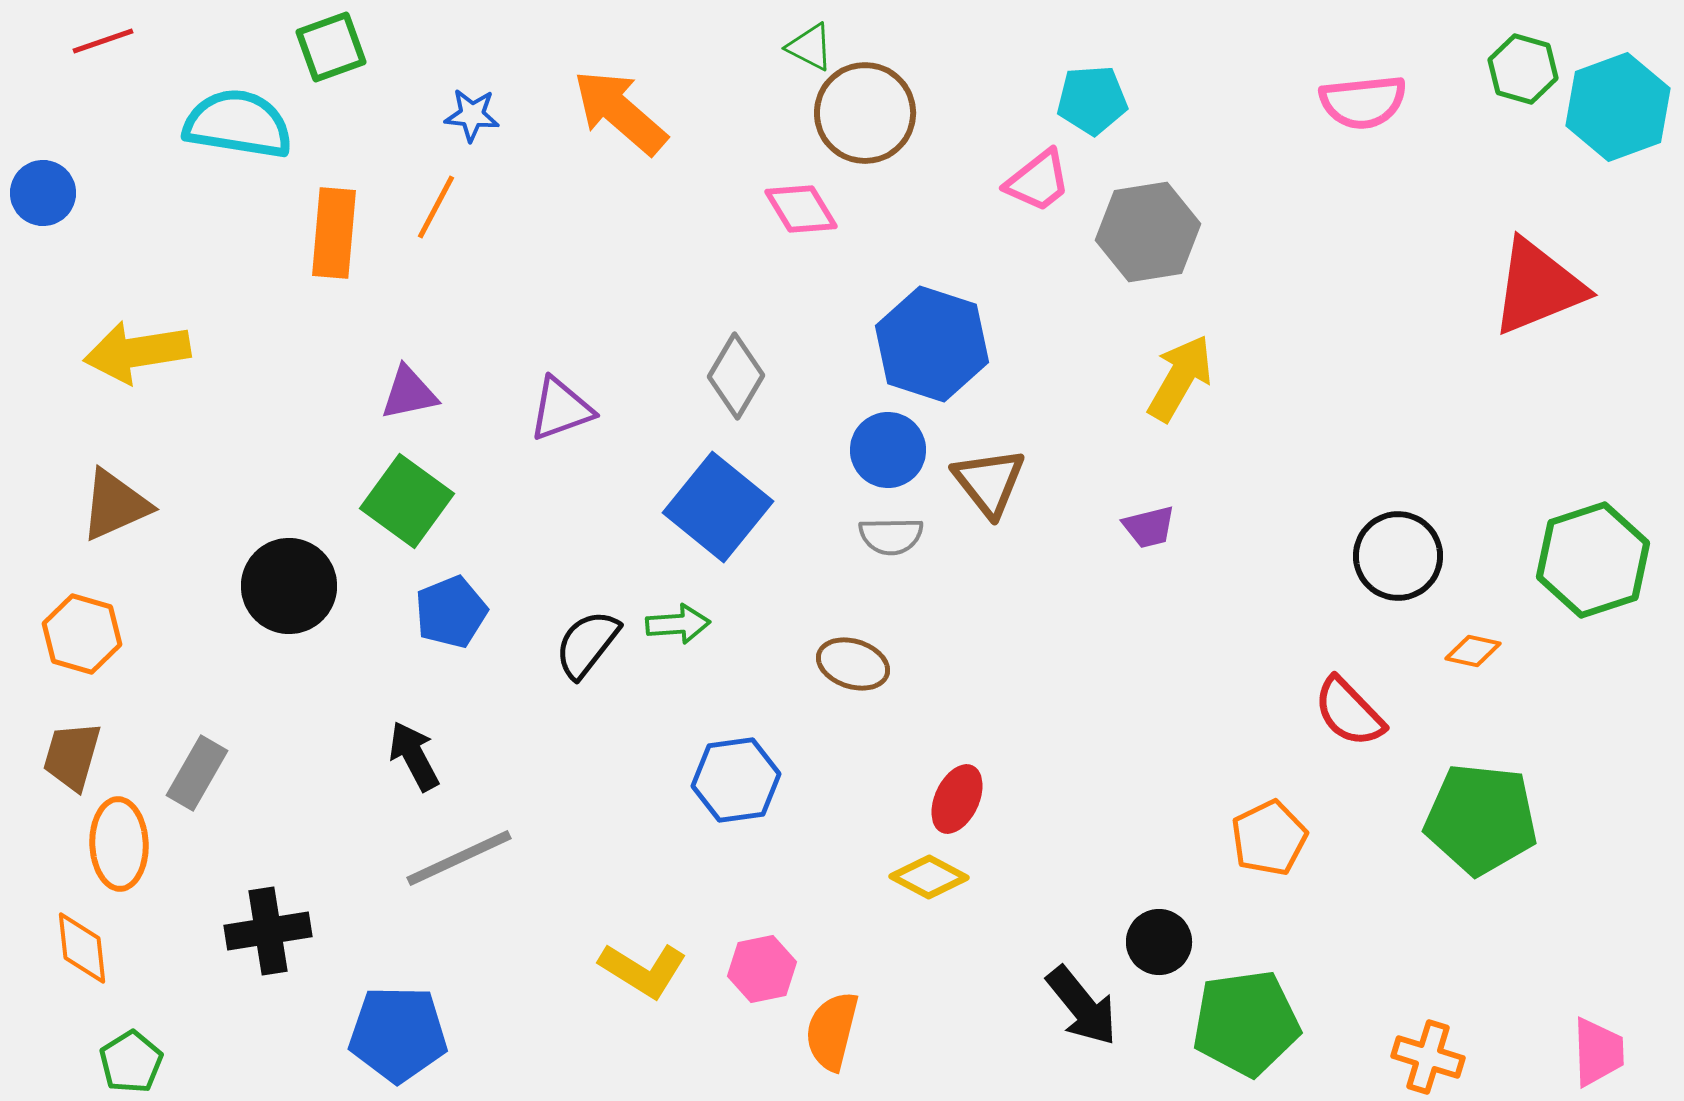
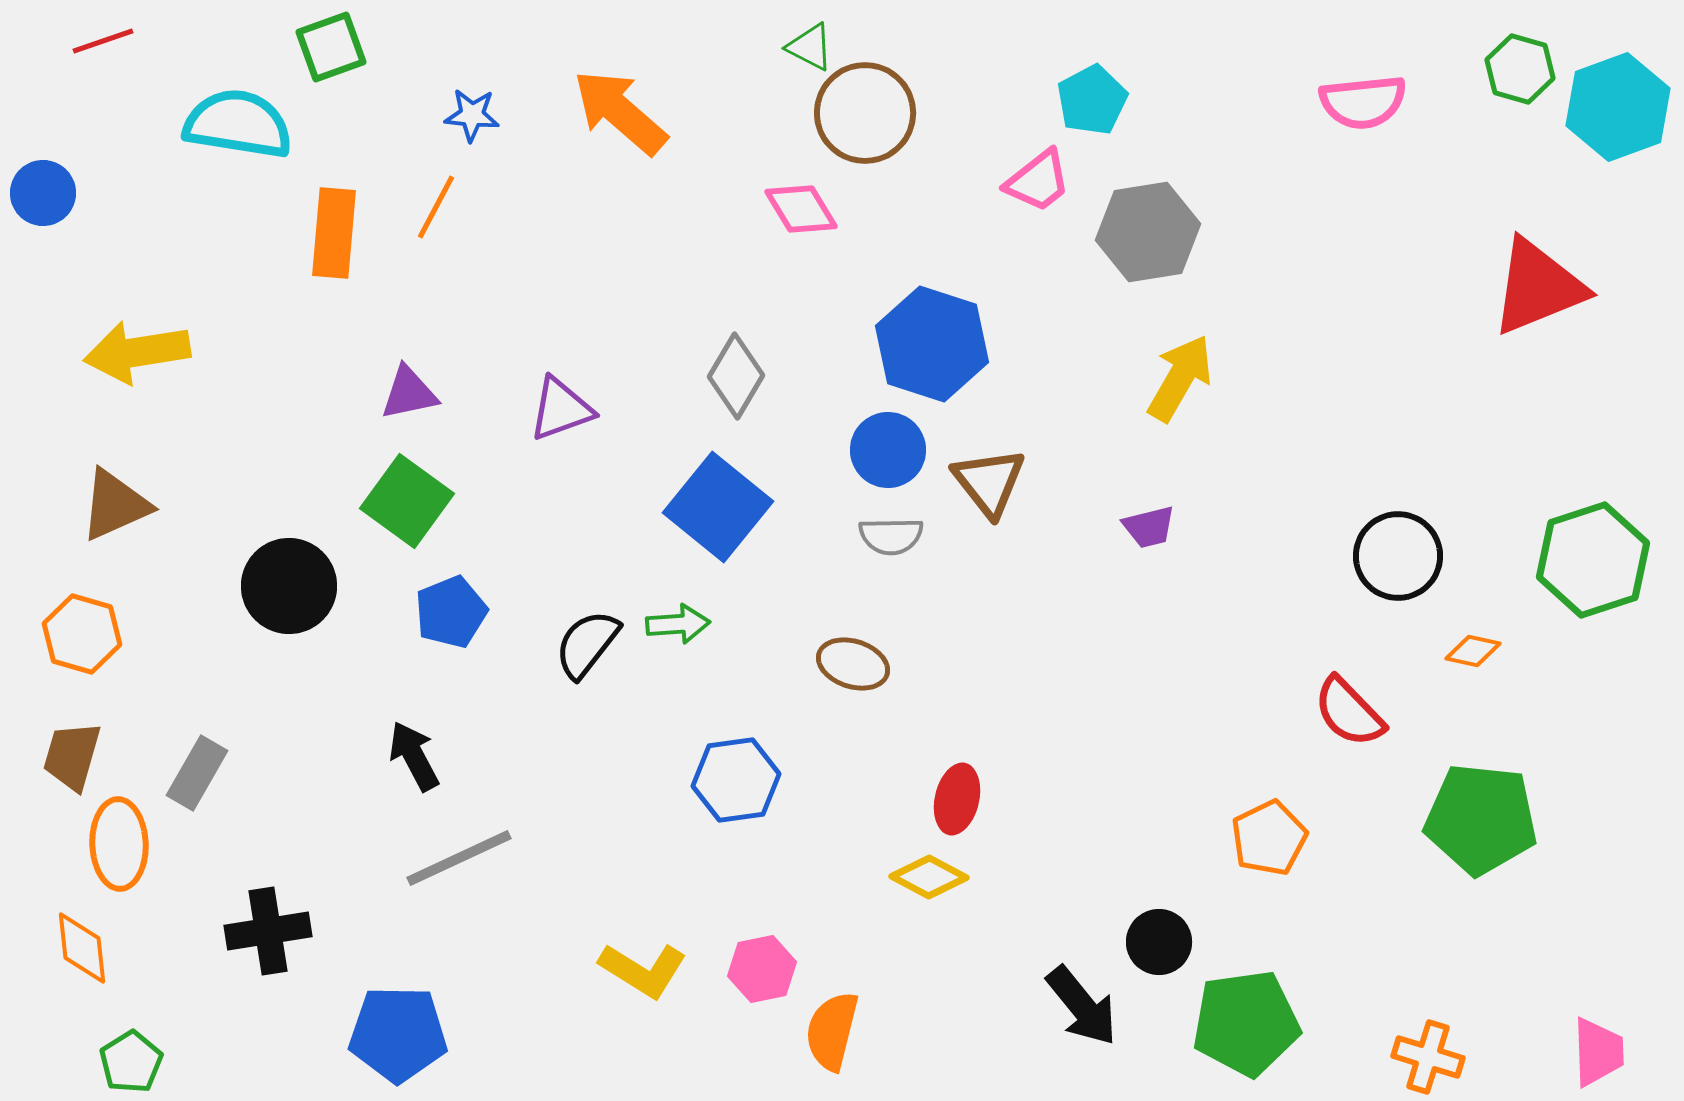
green hexagon at (1523, 69): moved 3 px left
cyan pentagon at (1092, 100): rotated 24 degrees counterclockwise
red ellipse at (957, 799): rotated 12 degrees counterclockwise
